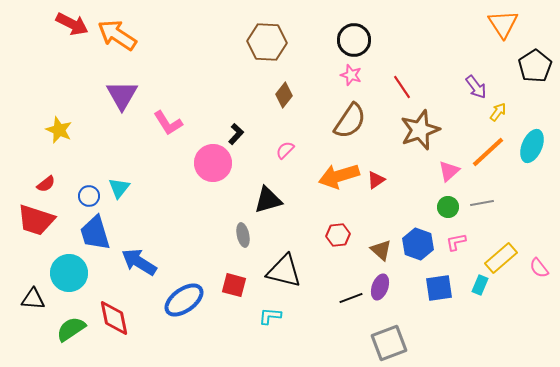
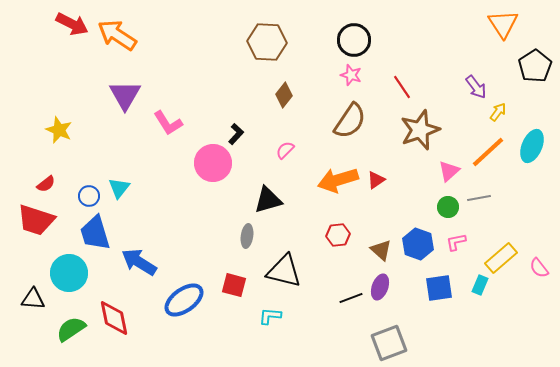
purple triangle at (122, 95): moved 3 px right
orange arrow at (339, 176): moved 1 px left, 4 px down
gray line at (482, 203): moved 3 px left, 5 px up
gray ellipse at (243, 235): moved 4 px right, 1 px down; rotated 20 degrees clockwise
